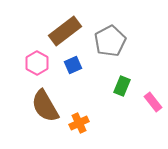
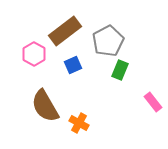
gray pentagon: moved 2 px left
pink hexagon: moved 3 px left, 9 px up
green rectangle: moved 2 px left, 16 px up
orange cross: rotated 36 degrees counterclockwise
